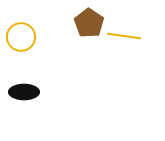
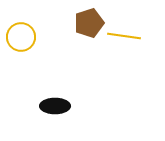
brown pentagon: rotated 20 degrees clockwise
black ellipse: moved 31 px right, 14 px down
